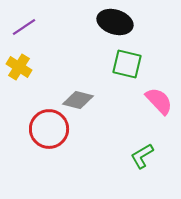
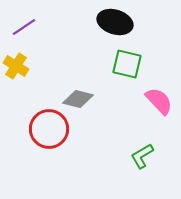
yellow cross: moved 3 px left, 1 px up
gray diamond: moved 1 px up
